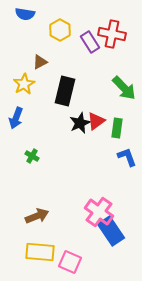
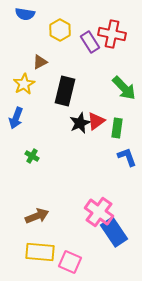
blue rectangle: moved 3 px right, 1 px down
